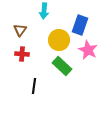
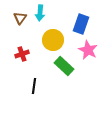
cyan arrow: moved 4 px left, 2 px down
blue rectangle: moved 1 px right, 1 px up
brown triangle: moved 12 px up
yellow circle: moved 6 px left
red cross: rotated 24 degrees counterclockwise
green rectangle: moved 2 px right
